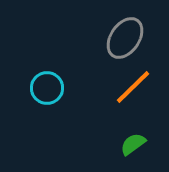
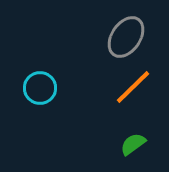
gray ellipse: moved 1 px right, 1 px up
cyan circle: moved 7 px left
